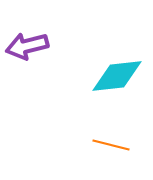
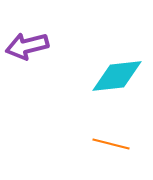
orange line: moved 1 px up
